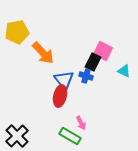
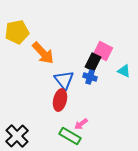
blue cross: moved 4 px right, 1 px down
red ellipse: moved 4 px down
pink arrow: moved 1 px down; rotated 80 degrees clockwise
